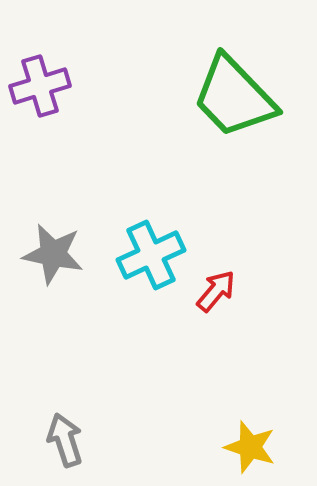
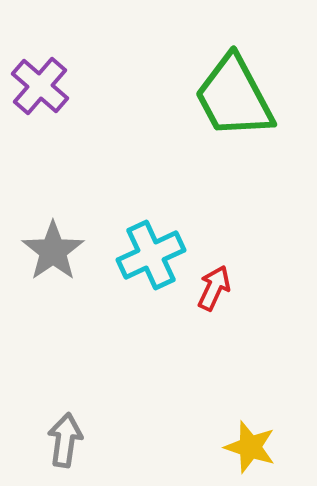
purple cross: rotated 32 degrees counterclockwise
green trapezoid: rotated 16 degrees clockwise
gray star: moved 3 px up; rotated 26 degrees clockwise
red arrow: moved 2 px left, 3 px up; rotated 15 degrees counterclockwise
gray arrow: rotated 26 degrees clockwise
